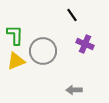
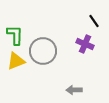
black line: moved 22 px right, 6 px down
